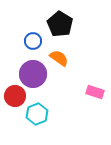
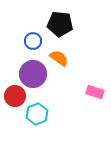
black pentagon: rotated 25 degrees counterclockwise
